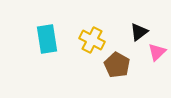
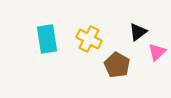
black triangle: moved 1 px left
yellow cross: moved 3 px left, 1 px up
